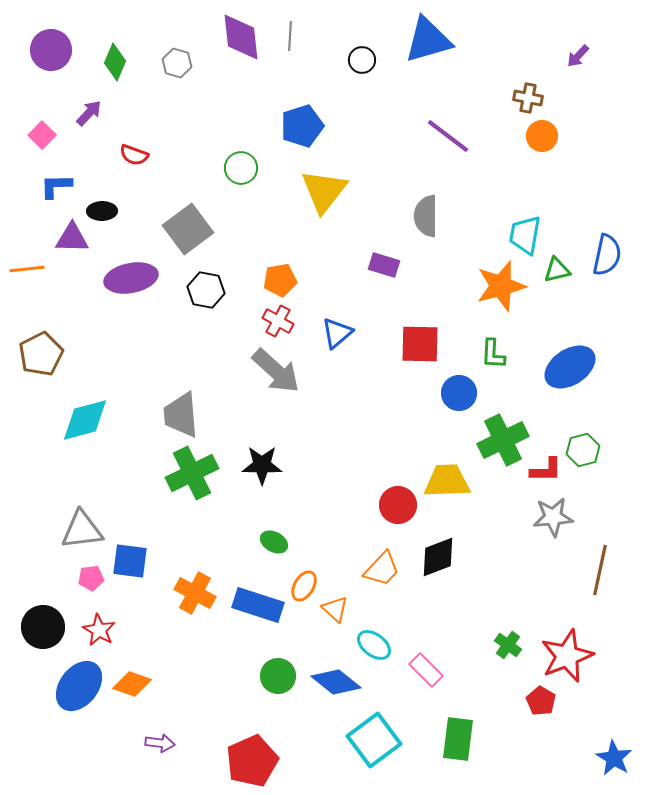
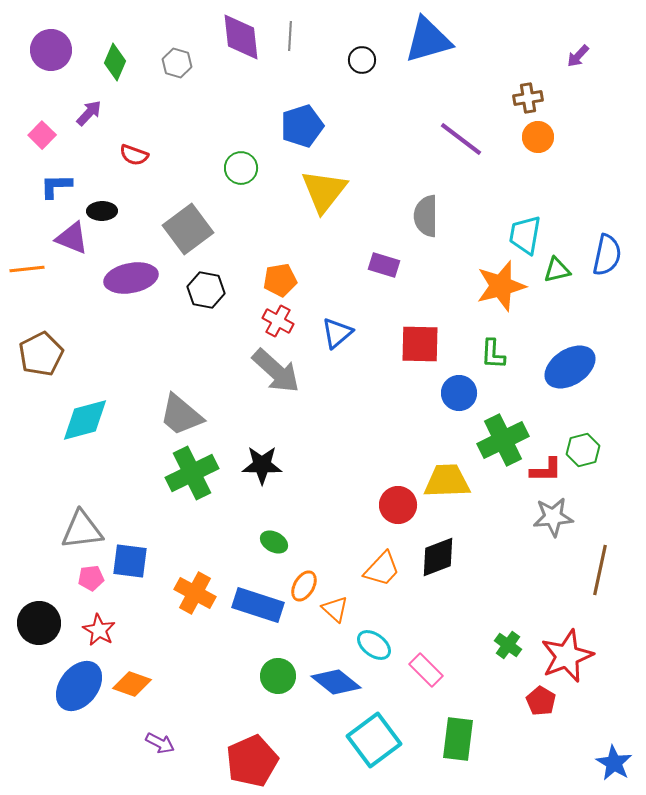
brown cross at (528, 98): rotated 20 degrees counterclockwise
purple line at (448, 136): moved 13 px right, 3 px down
orange circle at (542, 136): moved 4 px left, 1 px down
purple triangle at (72, 238): rotated 21 degrees clockwise
gray trapezoid at (181, 415): rotated 45 degrees counterclockwise
black circle at (43, 627): moved 4 px left, 4 px up
purple arrow at (160, 743): rotated 20 degrees clockwise
blue star at (614, 758): moved 5 px down
